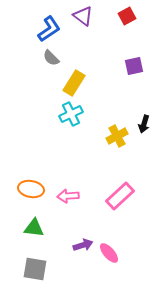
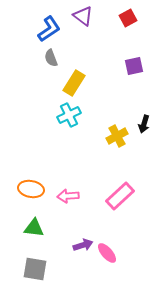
red square: moved 1 px right, 2 px down
gray semicircle: rotated 24 degrees clockwise
cyan cross: moved 2 px left, 1 px down
pink ellipse: moved 2 px left
